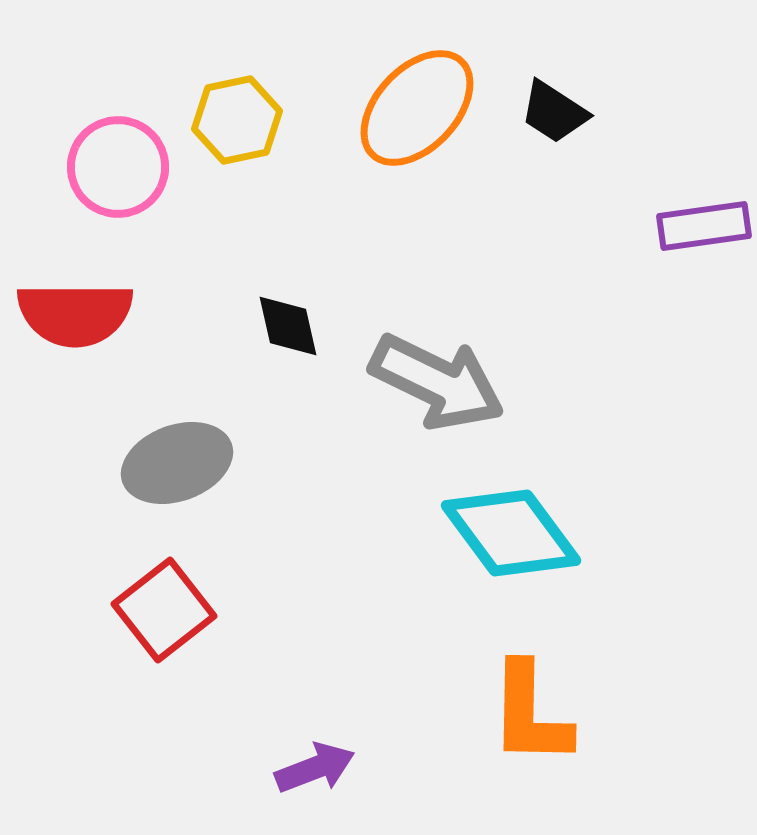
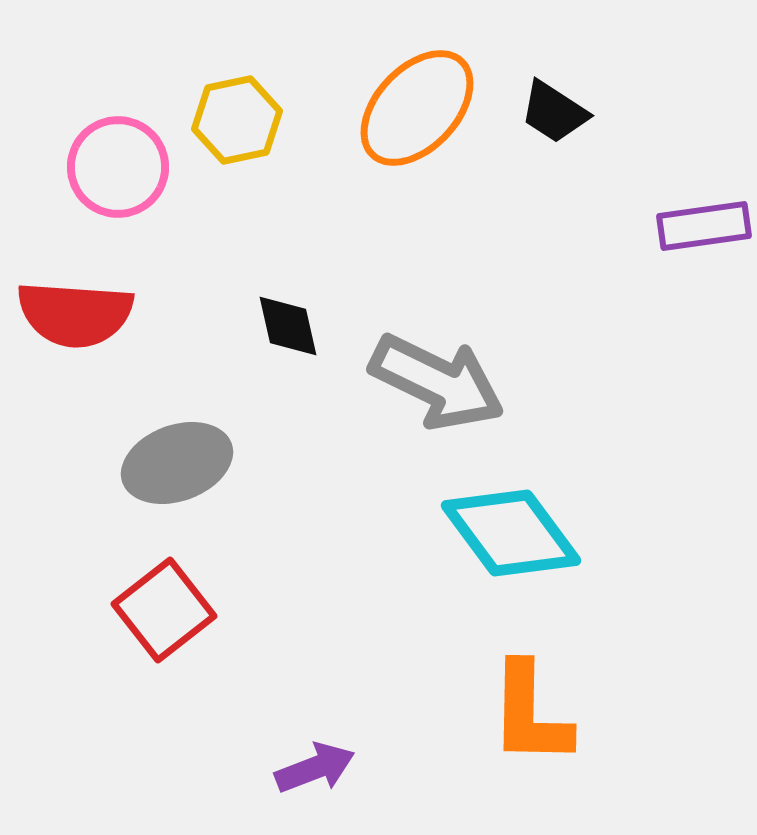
red semicircle: rotated 4 degrees clockwise
